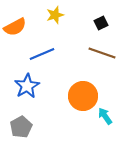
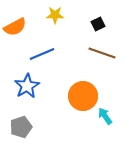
yellow star: rotated 18 degrees clockwise
black square: moved 3 px left, 1 px down
gray pentagon: rotated 10 degrees clockwise
